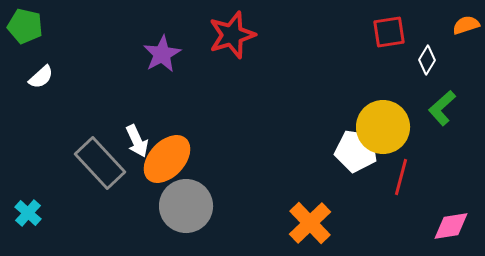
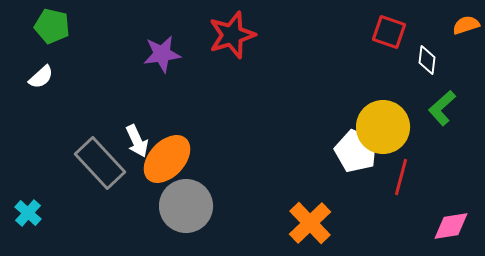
green pentagon: moved 27 px right
red square: rotated 28 degrees clockwise
purple star: rotated 21 degrees clockwise
white diamond: rotated 24 degrees counterclockwise
white pentagon: rotated 15 degrees clockwise
